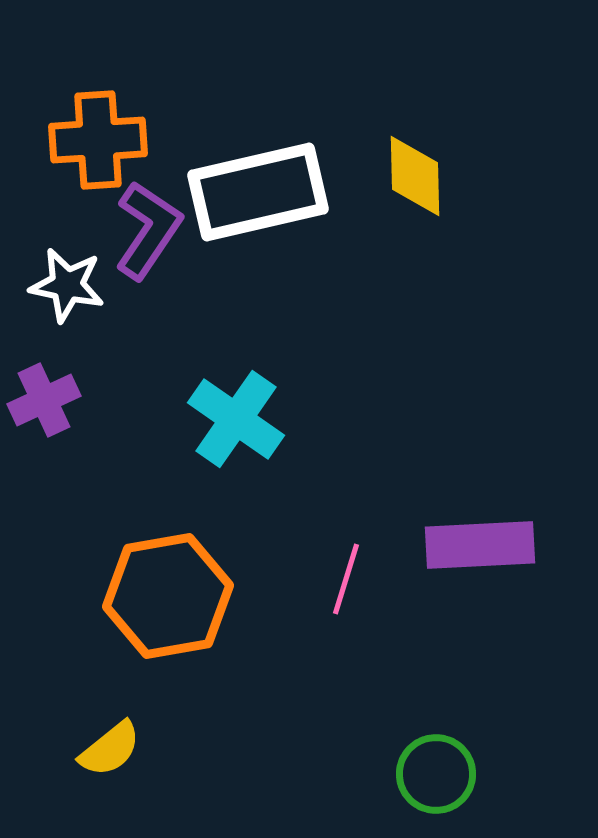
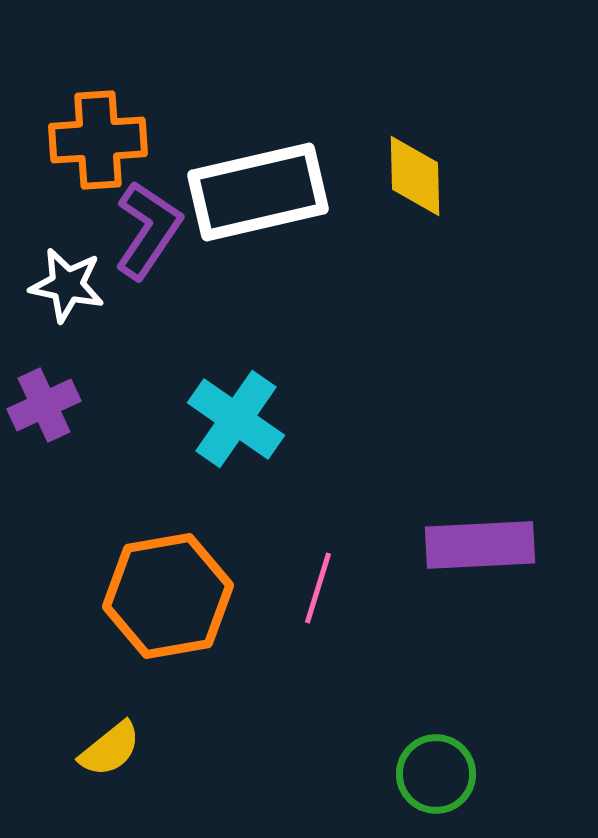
purple cross: moved 5 px down
pink line: moved 28 px left, 9 px down
